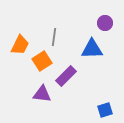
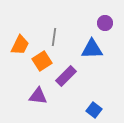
purple triangle: moved 4 px left, 2 px down
blue square: moved 11 px left; rotated 35 degrees counterclockwise
